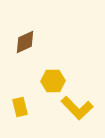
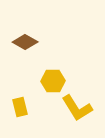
brown diamond: rotated 55 degrees clockwise
yellow L-shape: rotated 12 degrees clockwise
